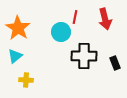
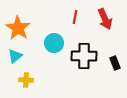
red arrow: rotated 10 degrees counterclockwise
cyan circle: moved 7 px left, 11 px down
